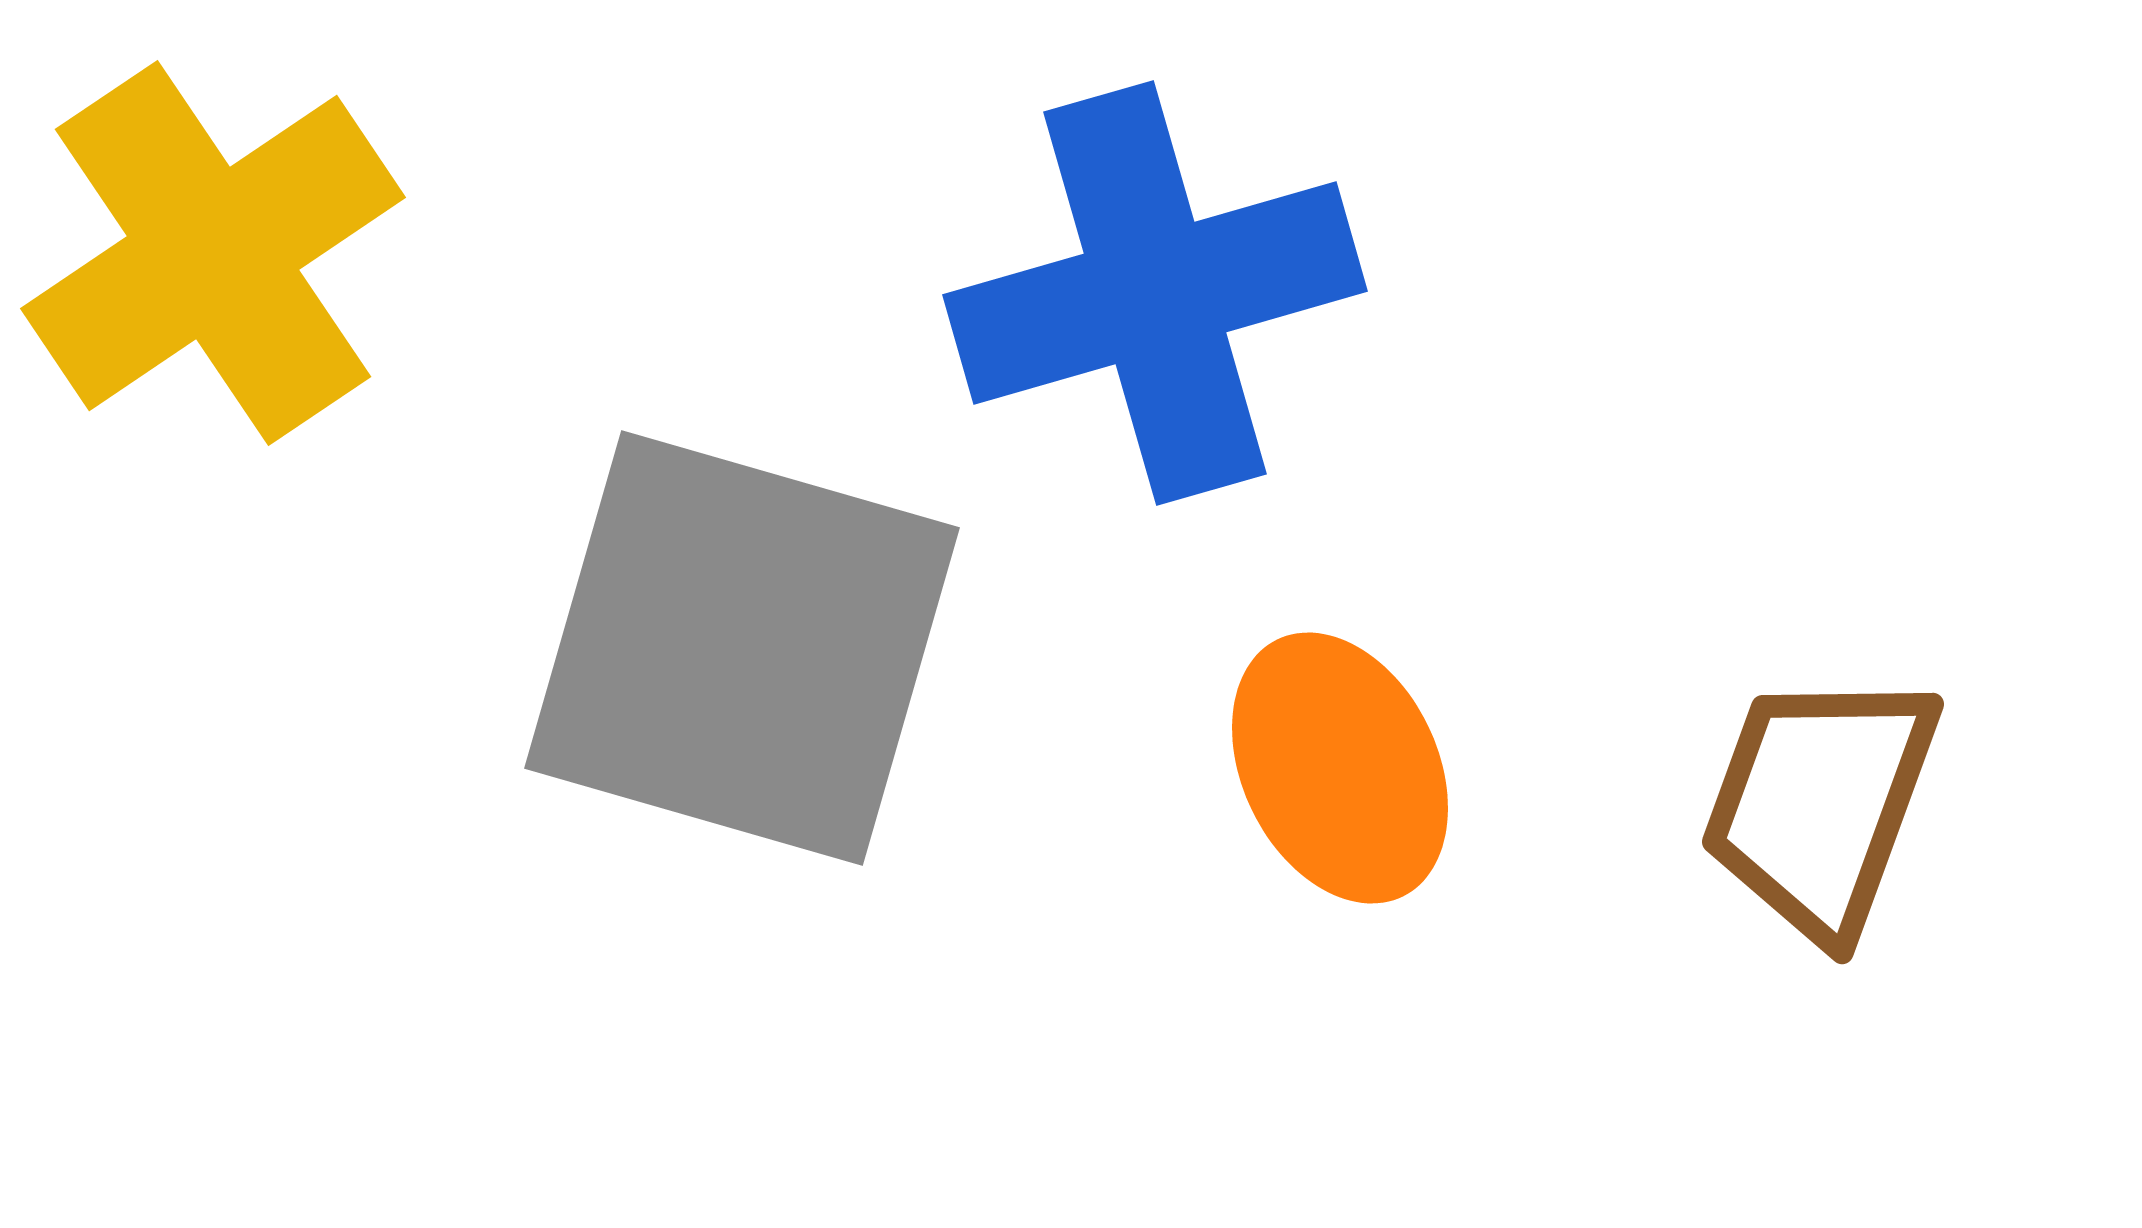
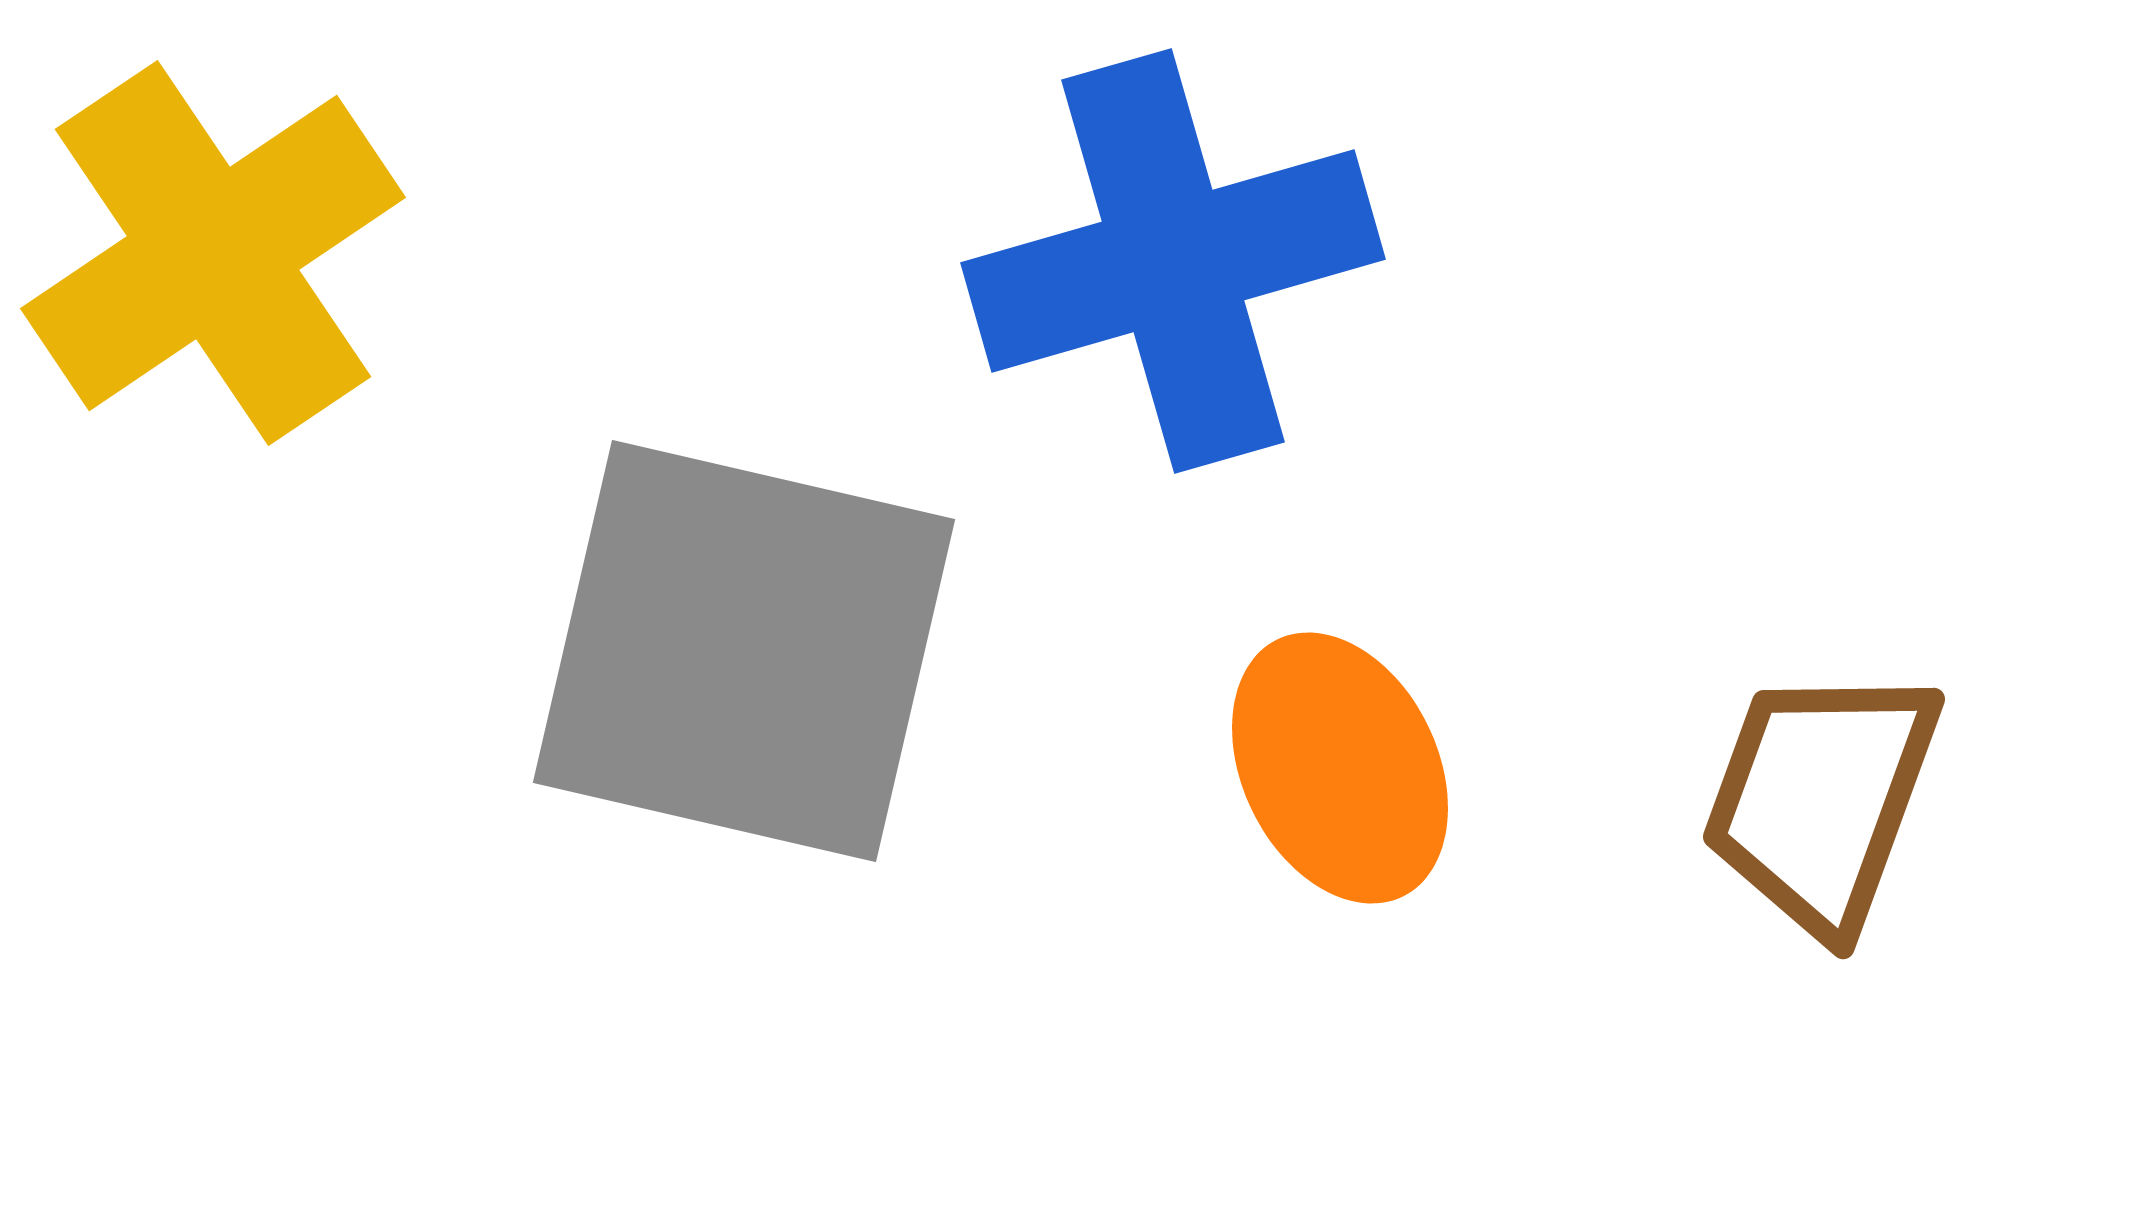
blue cross: moved 18 px right, 32 px up
gray square: moved 2 px right, 3 px down; rotated 3 degrees counterclockwise
brown trapezoid: moved 1 px right, 5 px up
